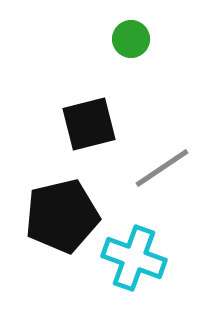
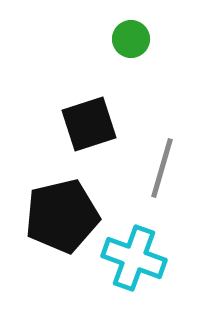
black square: rotated 4 degrees counterclockwise
gray line: rotated 40 degrees counterclockwise
